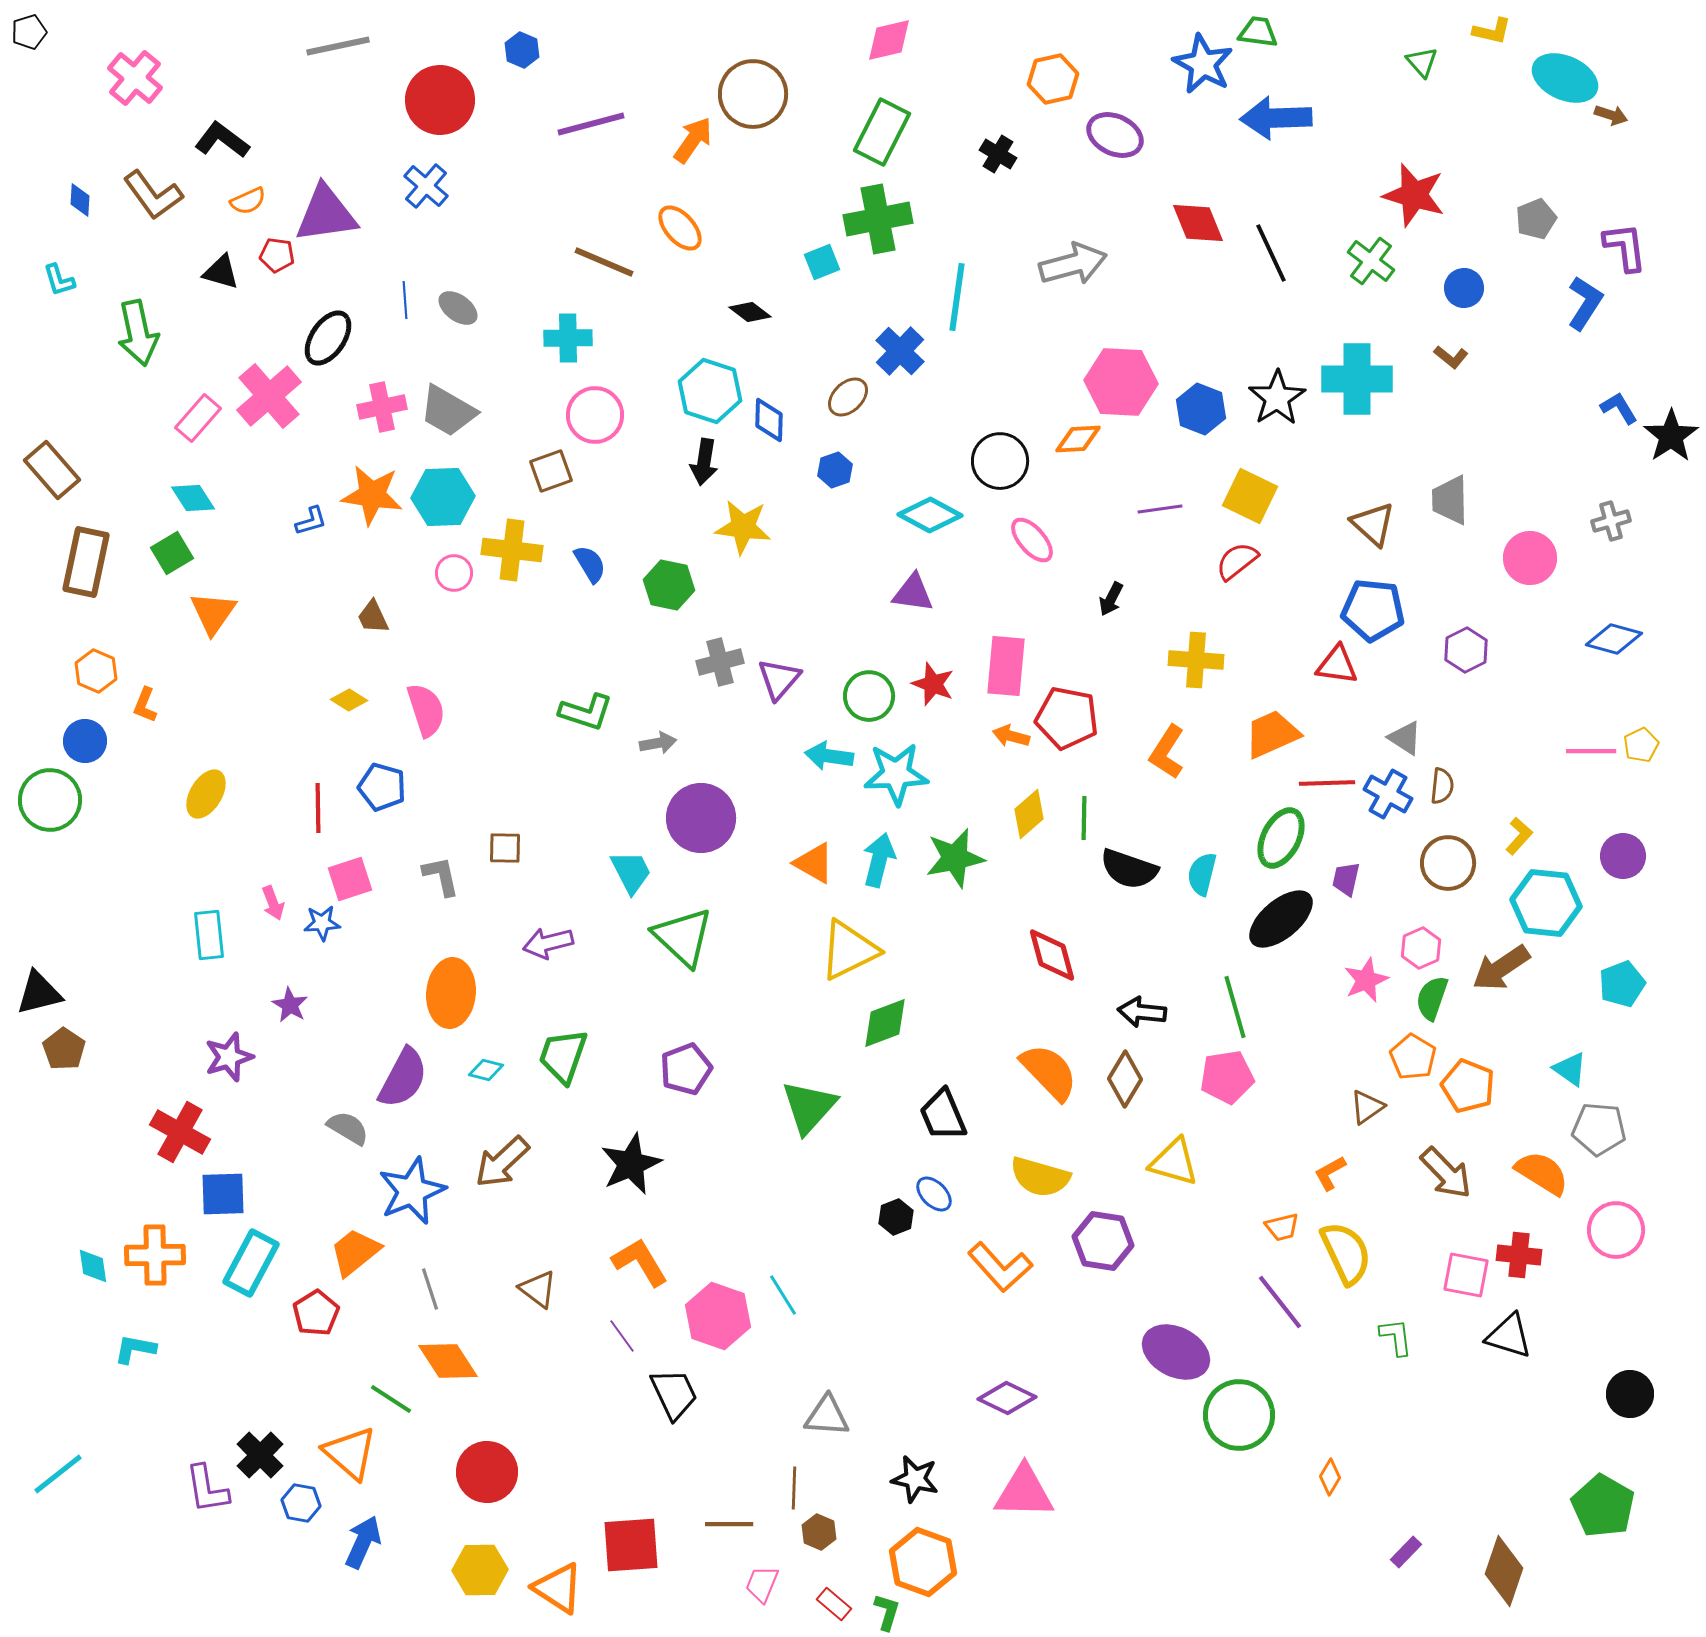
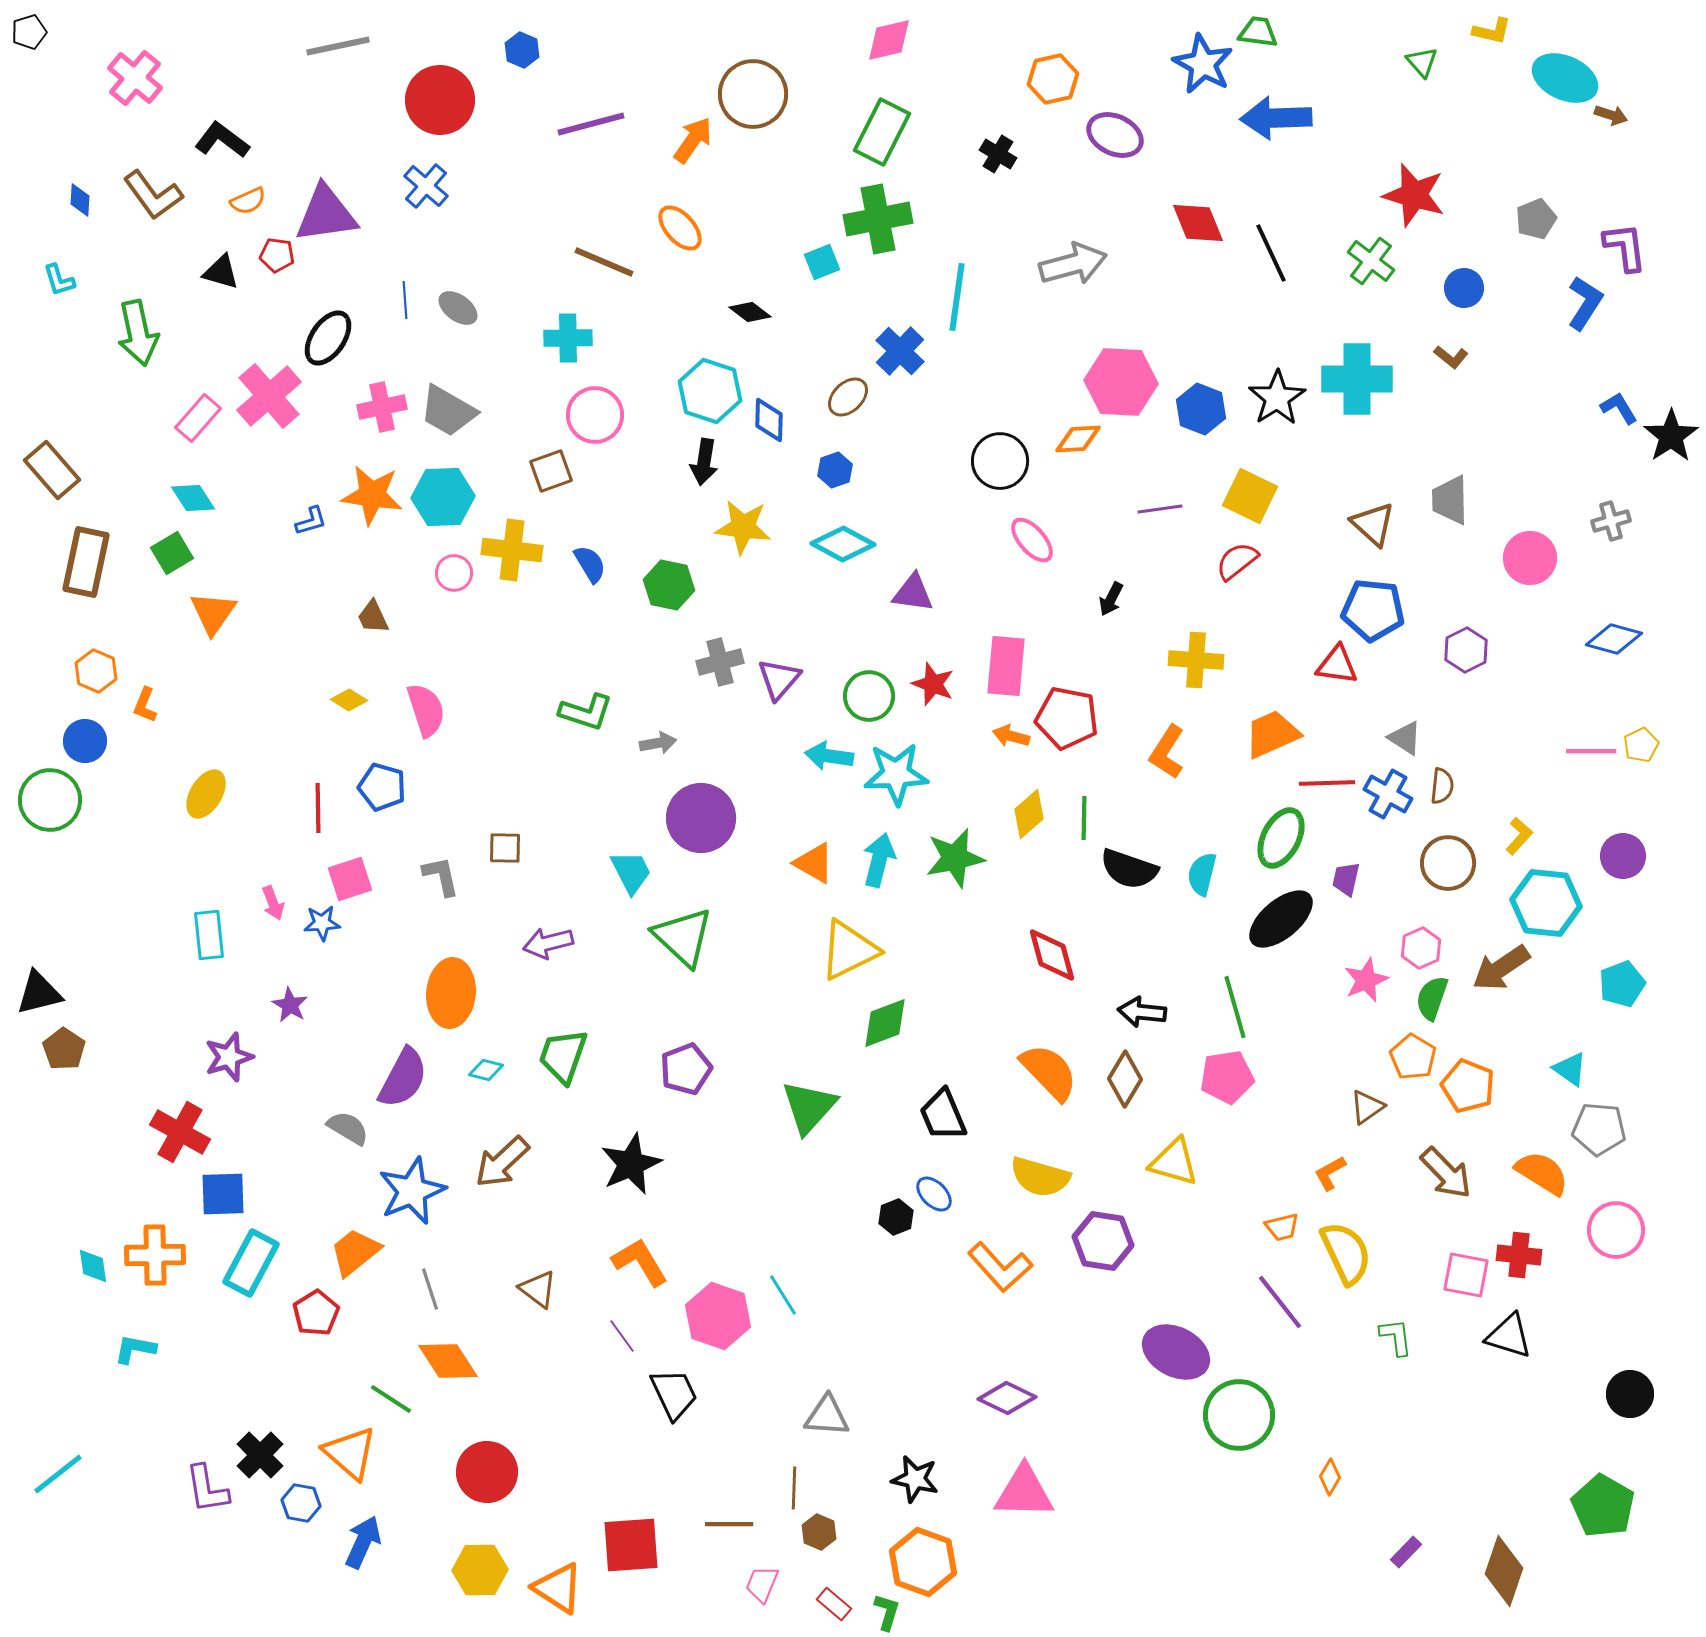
cyan diamond at (930, 515): moved 87 px left, 29 px down
